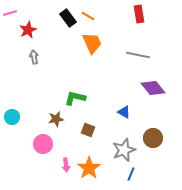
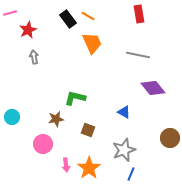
black rectangle: moved 1 px down
brown circle: moved 17 px right
